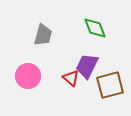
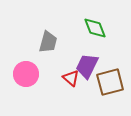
gray trapezoid: moved 5 px right, 7 px down
pink circle: moved 2 px left, 2 px up
brown square: moved 3 px up
